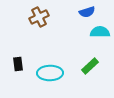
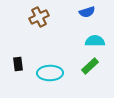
cyan semicircle: moved 5 px left, 9 px down
